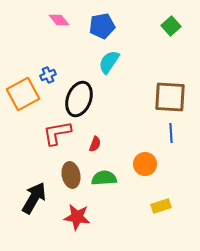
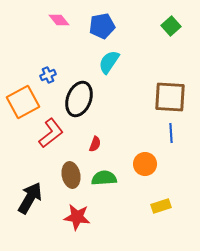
orange square: moved 8 px down
red L-shape: moved 6 px left; rotated 152 degrees clockwise
black arrow: moved 4 px left
